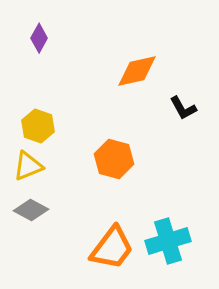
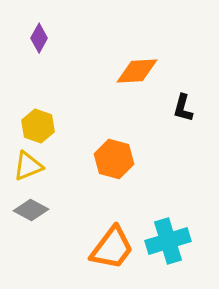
orange diamond: rotated 9 degrees clockwise
black L-shape: rotated 44 degrees clockwise
